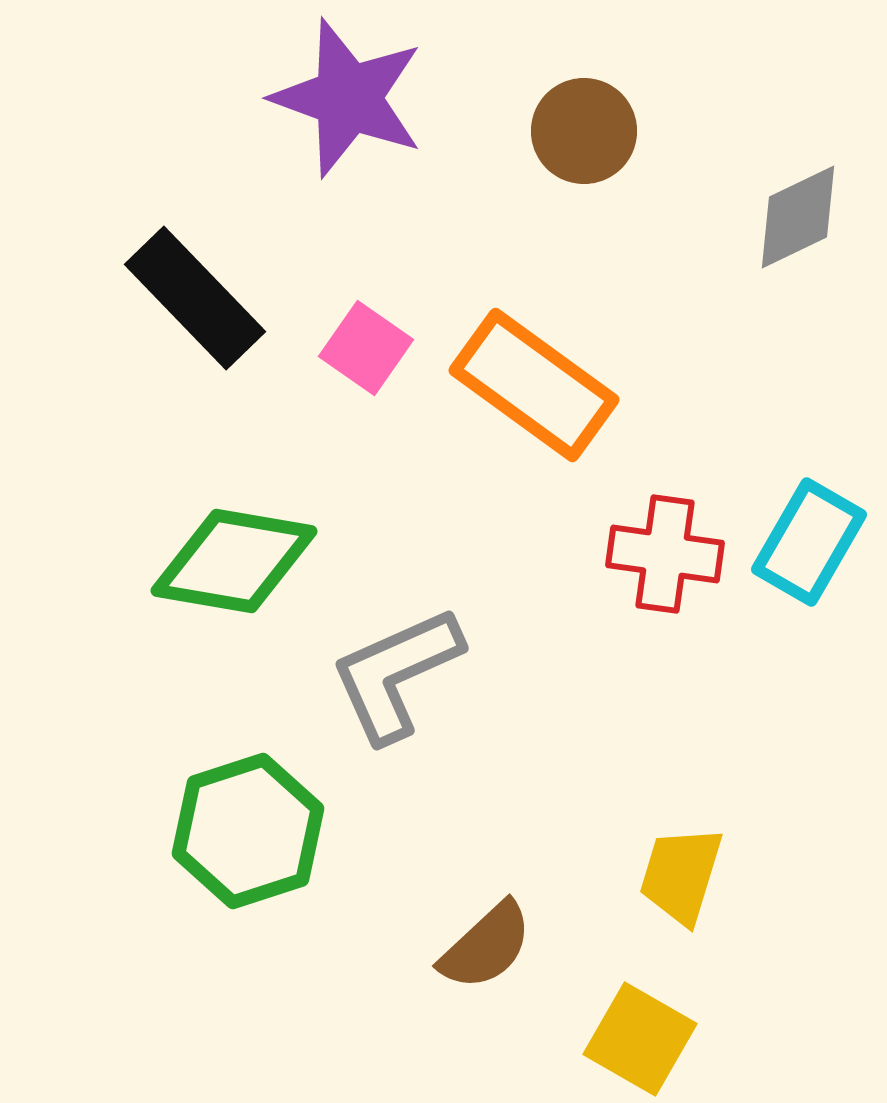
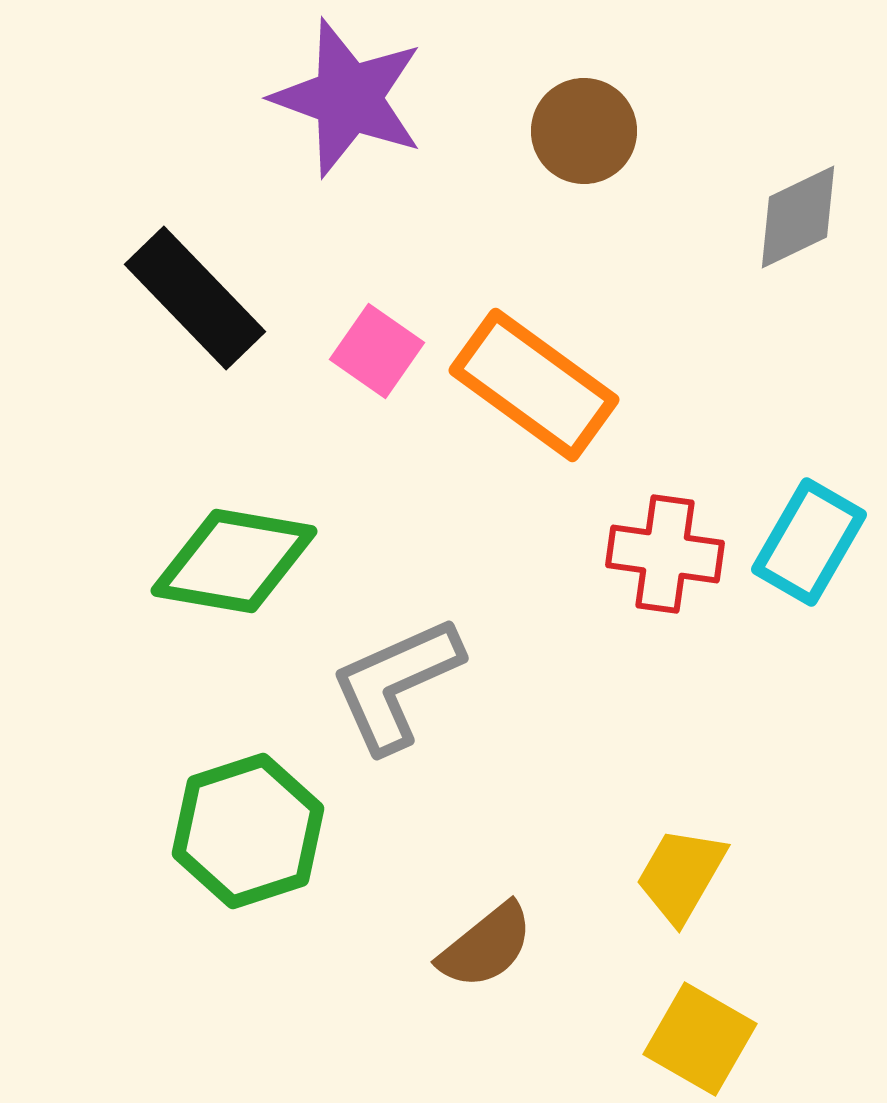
pink square: moved 11 px right, 3 px down
gray L-shape: moved 10 px down
yellow trapezoid: rotated 13 degrees clockwise
brown semicircle: rotated 4 degrees clockwise
yellow square: moved 60 px right
